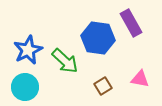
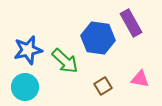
blue star: rotated 12 degrees clockwise
